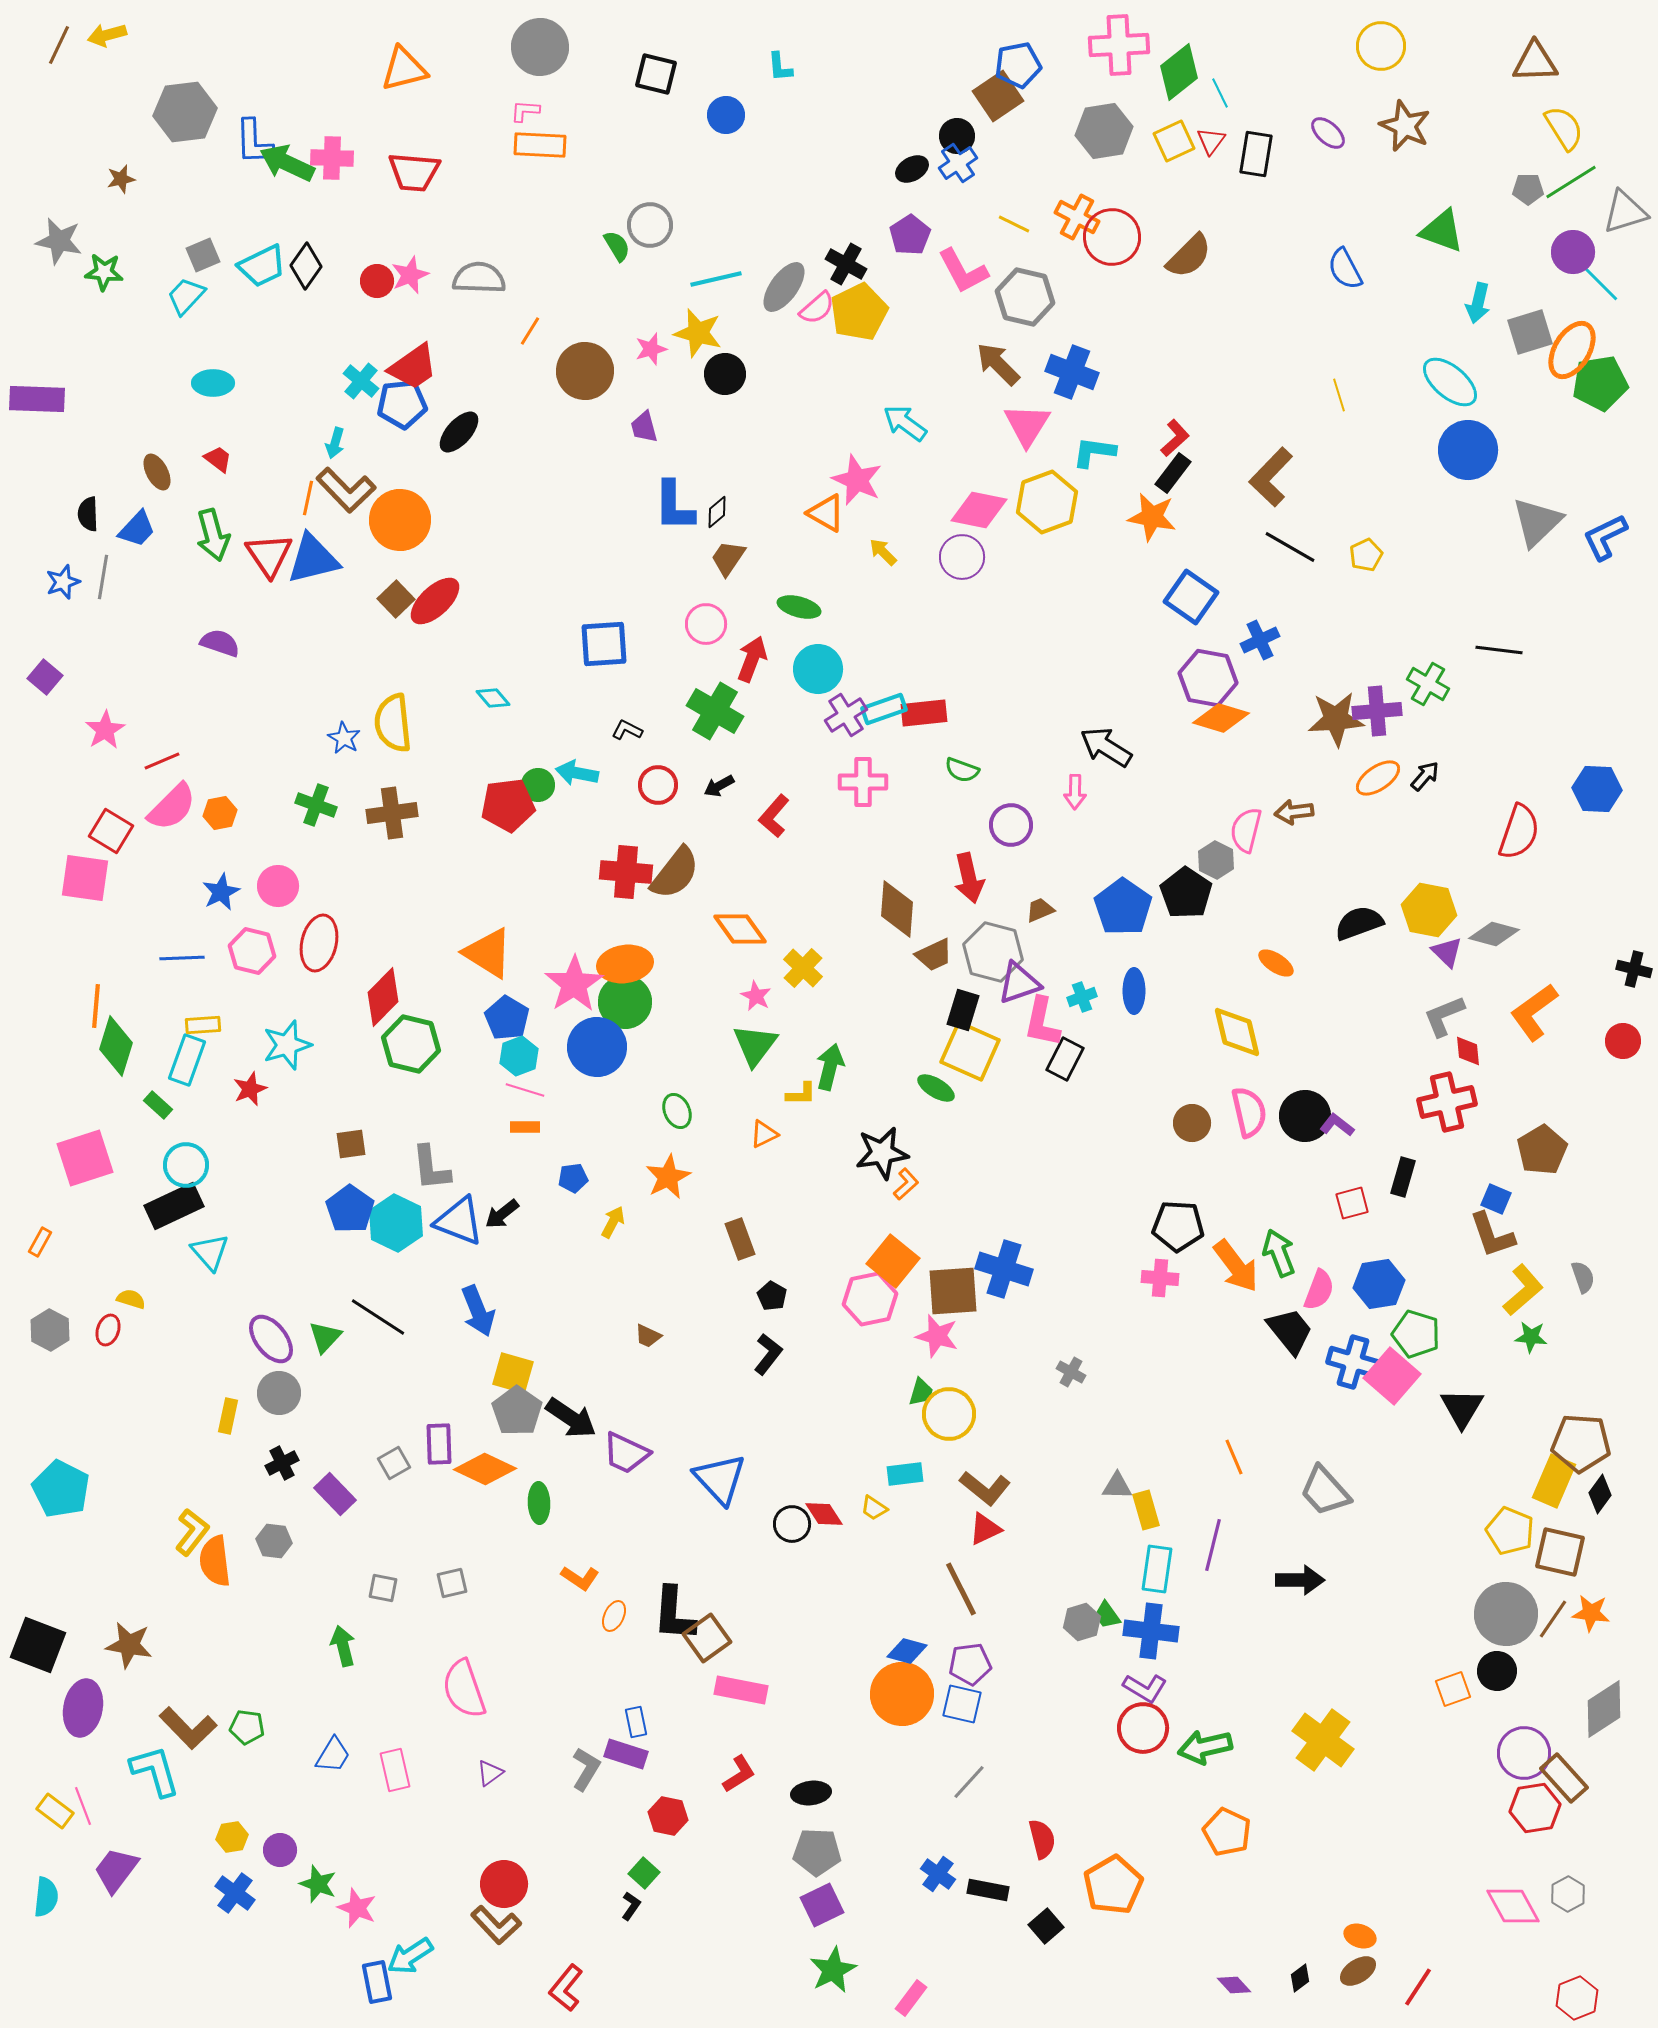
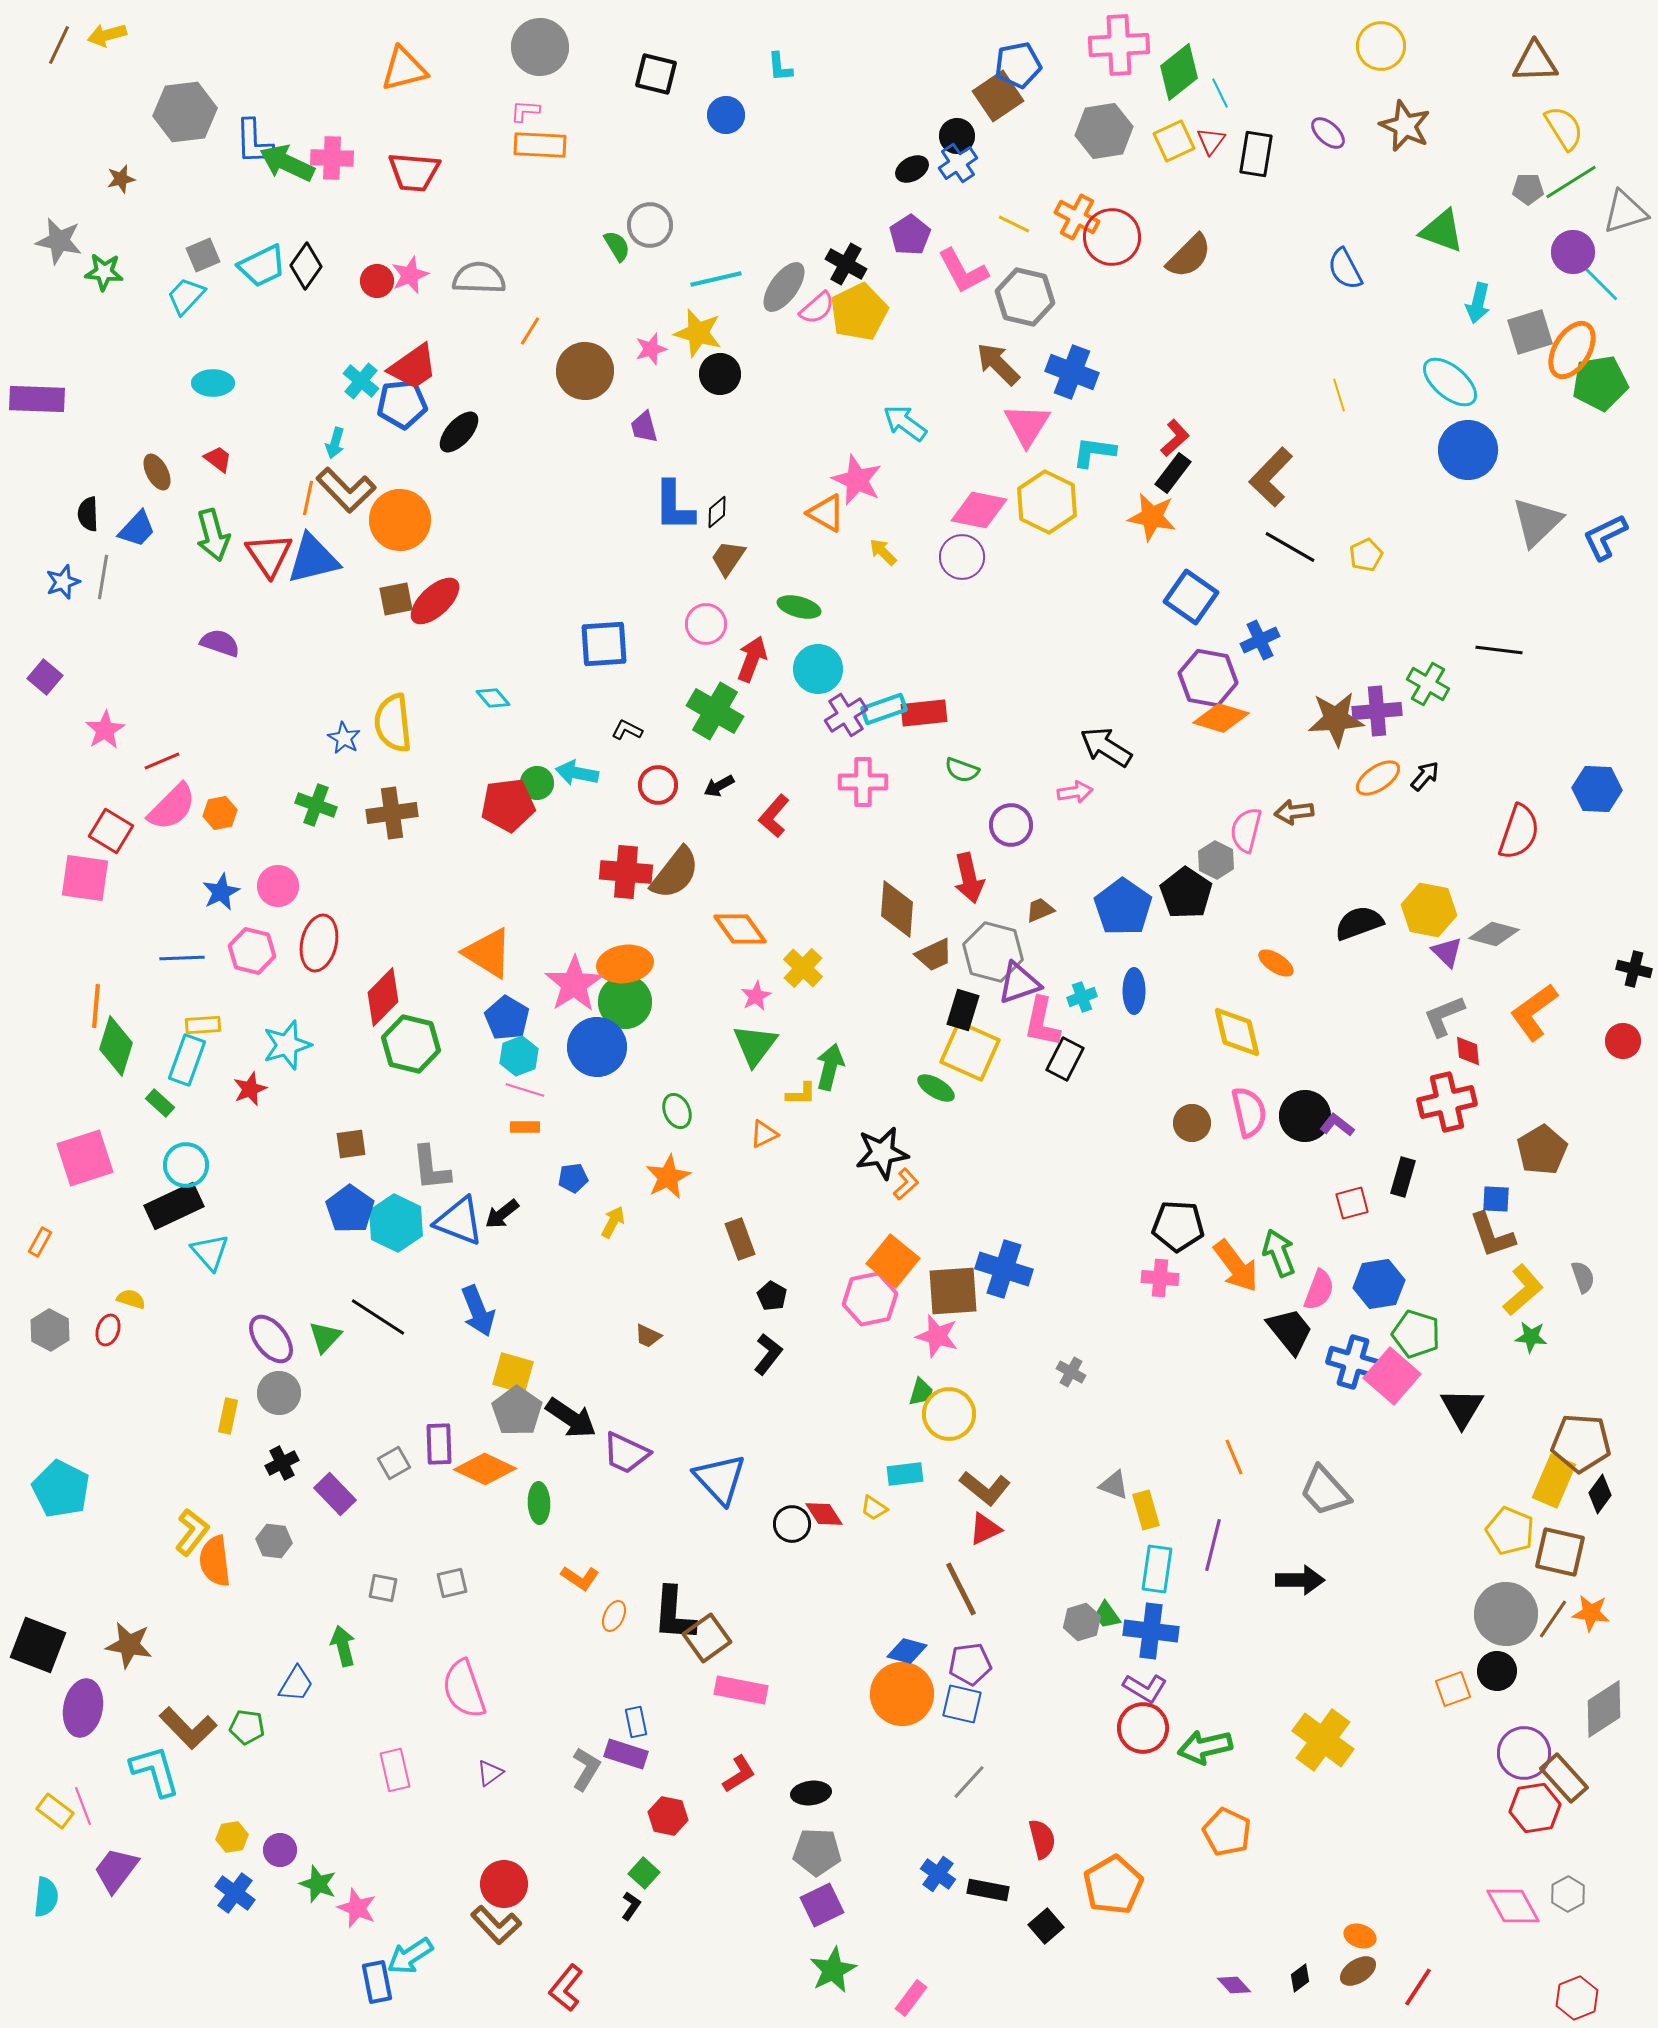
black circle at (725, 374): moved 5 px left
yellow hexagon at (1047, 502): rotated 14 degrees counterclockwise
brown square at (396, 599): rotated 33 degrees clockwise
green circle at (538, 785): moved 1 px left, 2 px up
pink arrow at (1075, 792): rotated 100 degrees counterclockwise
pink star at (756, 996): rotated 16 degrees clockwise
green rectangle at (158, 1105): moved 2 px right, 2 px up
blue square at (1496, 1199): rotated 20 degrees counterclockwise
gray triangle at (1117, 1486): moved 3 px left, 1 px up; rotated 20 degrees clockwise
blue trapezoid at (333, 1755): moved 37 px left, 71 px up
